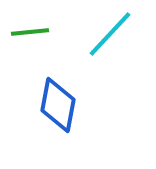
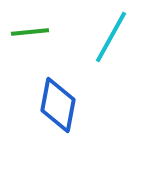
cyan line: moved 1 px right, 3 px down; rotated 14 degrees counterclockwise
